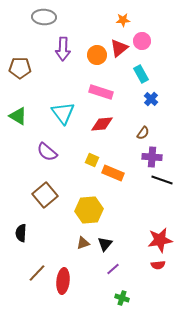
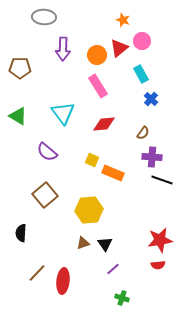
orange star: rotated 24 degrees clockwise
pink rectangle: moved 3 px left, 6 px up; rotated 40 degrees clockwise
red diamond: moved 2 px right
black triangle: rotated 14 degrees counterclockwise
